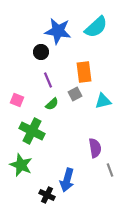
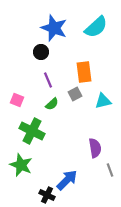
blue star: moved 4 px left, 3 px up; rotated 12 degrees clockwise
blue arrow: rotated 150 degrees counterclockwise
